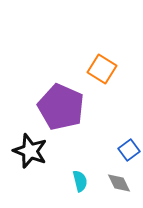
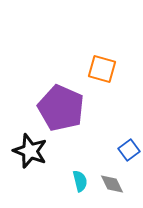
orange square: rotated 16 degrees counterclockwise
purple pentagon: moved 1 px down
gray diamond: moved 7 px left, 1 px down
